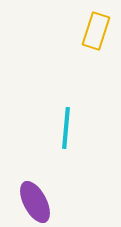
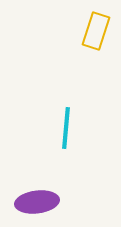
purple ellipse: moved 2 px right; rotated 69 degrees counterclockwise
